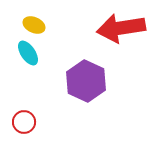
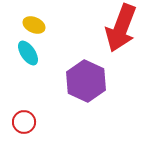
red arrow: rotated 60 degrees counterclockwise
